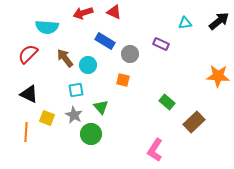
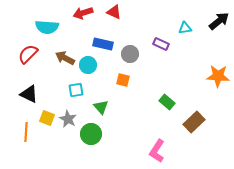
cyan triangle: moved 5 px down
blue rectangle: moved 2 px left, 3 px down; rotated 18 degrees counterclockwise
brown arrow: rotated 24 degrees counterclockwise
gray star: moved 6 px left, 4 px down
pink L-shape: moved 2 px right, 1 px down
